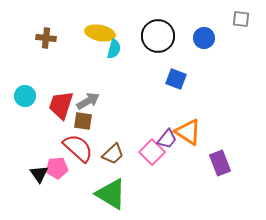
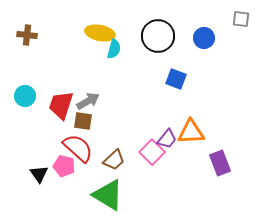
brown cross: moved 19 px left, 3 px up
orange triangle: moved 3 px right; rotated 36 degrees counterclockwise
brown trapezoid: moved 1 px right, 6 px down
pink pentagon: moved 7 px right, 2 px up; rotated 20 degrees clockwise
green triangle: moved 3 px left, 1 px down
